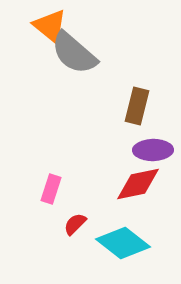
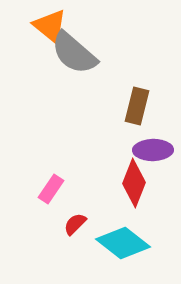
red diamond: moved 4 px left, 1 px up; rotated 57 degrees counterclockwise
pink rectangle: rotated 16 degrees clockwise
